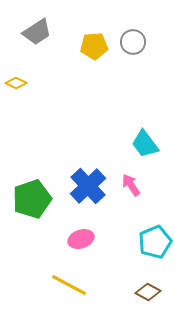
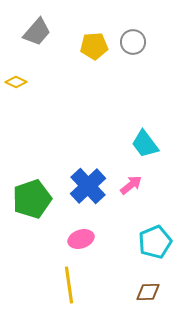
gray trapezoid: rotated 16 degrees counterclockwise
yellow diamond: moved 1 px up
pink arrow: rotated 85 degrees clockwise
yellow line: rotated 54 degrees clockwise
brown diamond: rotated 30 degrees counterclockwise
